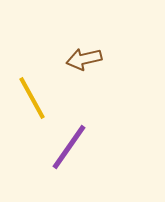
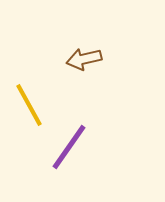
yellow line: moved 3 px left, 7 px down
